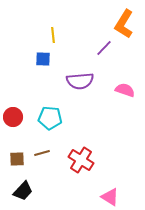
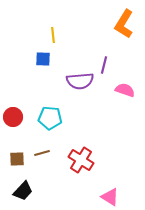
purple line: moved 17 px down; rotated 30 degrees counterclockwise
